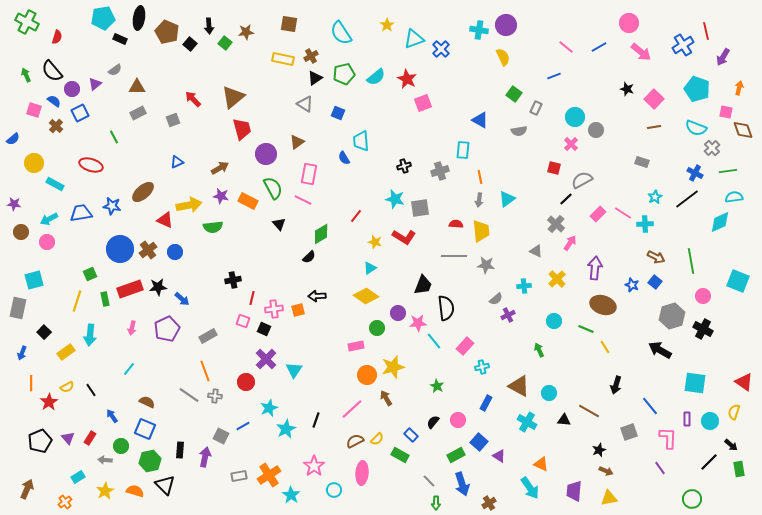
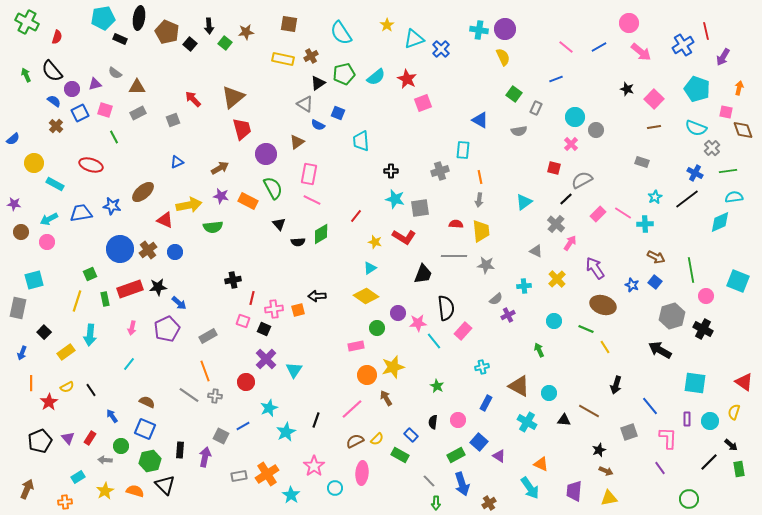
purple circle at (506, 25): moved 1 px left, 4 px down
gray semicircle at (115, 70): moved 3 px down; rotated 72 degrees clockwise
blue line at (554, 76): moved 2 px right, 3 px down
black triangle at (315, 78): moved 3 px right, 5 px down
purple triangle at (95, 84): rotated 24 degrees clockwise
pink square at (34, 110): moved 71 px right
blue semicircle at (344, 158): moved 26 px left, 33 px up; rotated 32 degrees counterclockwise
black cross at (404, 166): moved 13 px left, 5 px down; rotated 16 degrees clockwise
cyan triangle at (507, 199): moved 17 px right, 3 px down
pink line at (303, 200): moved 9 px right
black semicircle at (309, 257): moved 11 px left, 15 px up; rotated 40 degrees clockwise
green line at (691, 261): moved 9 px down
purple arrow at (595, 268): rotated 40 degrees counterclockwise
black trapezoid at (423, 285): moved 11 px up
pink circle at (703, 296): moved 3 px right
blue arrow at (182, 299): moved 3 px left, 4 px down
pink rectangle at (465, 346): moved 2 px left, 15 px up
cyan line at (129, 369): moved 5 px up
black semicircle at (433, 422): rotated 32 degrees counterclockwise
cyan star at (286, 429): moved 3 px down
orange cross at (269, 475): moved 2 px left, 1 px up
cyan circle at (334, 490): moved 1 px right, 2 px up
green circle at (692, 499): moved 3 px left
orange cross at (65, 502): rotated 32 degrees clockwise
